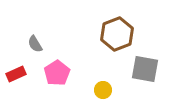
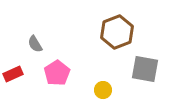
brown hexagon: moved 2 px up
red rectangle: moved 3 px left
